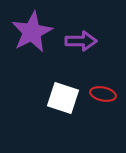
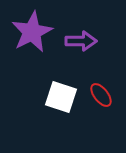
red ellipse: moved 2 px left, 1 px down; rotated 40 degrees clockwise
white square: moved 2 px left, 1 px up
